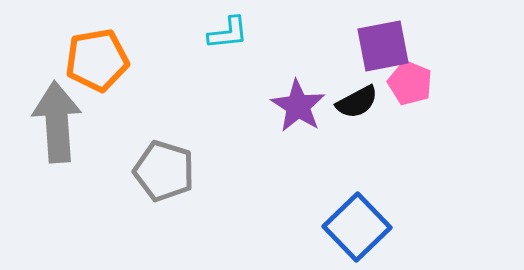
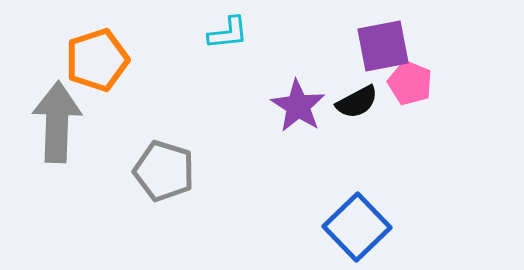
orange pentagon: rotated 8 degrees counterclockwise
gray arrow: rotated 6 degrees clockwise
